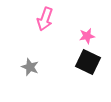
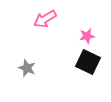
pink arrow: rotated 40 degrees clockwise
gray star: moved 3 px left, 1 px down
